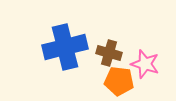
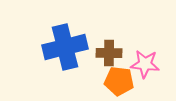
brown cross: rotated 15 degrees counterclockwise
pink star: rotated 12 degrees counterclockwise
